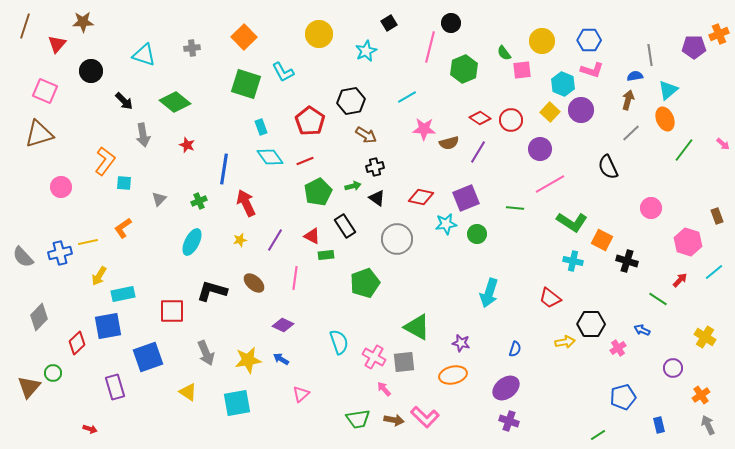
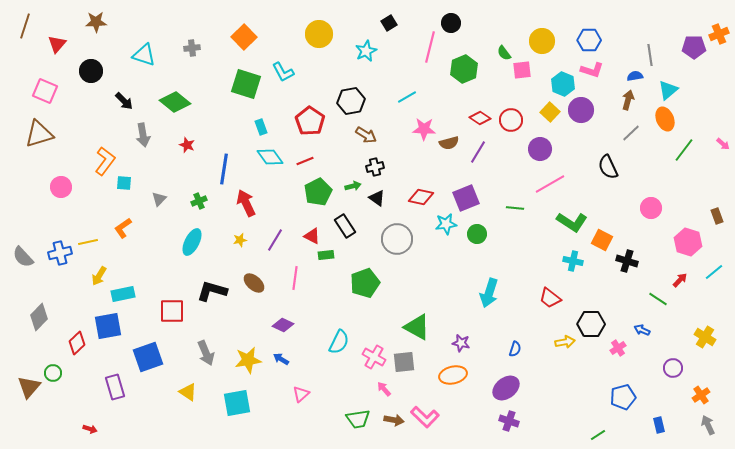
brown star at (83, 22): moved 13 px right
cyan semicircle at (339, 342): rotated 45 degrees clockwise
